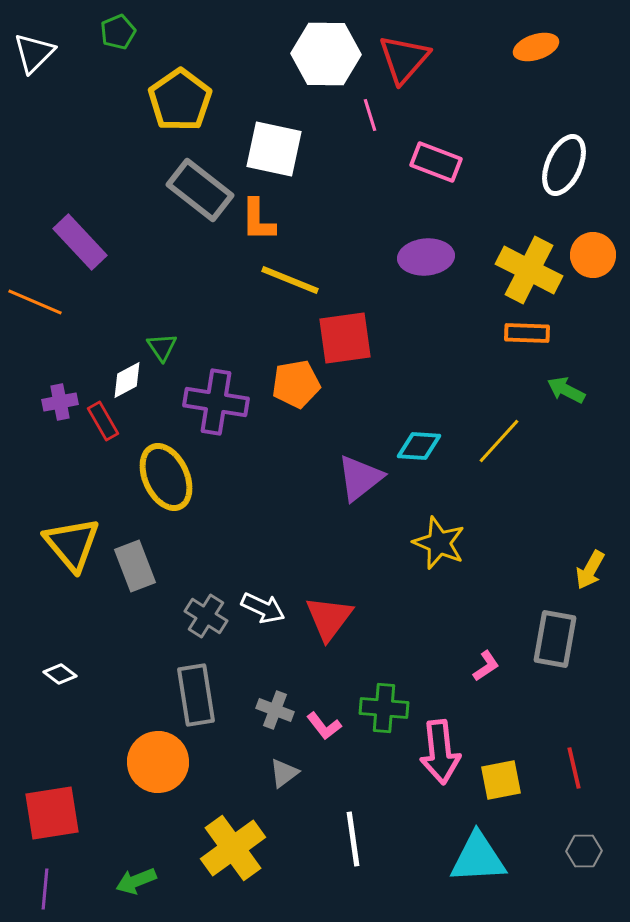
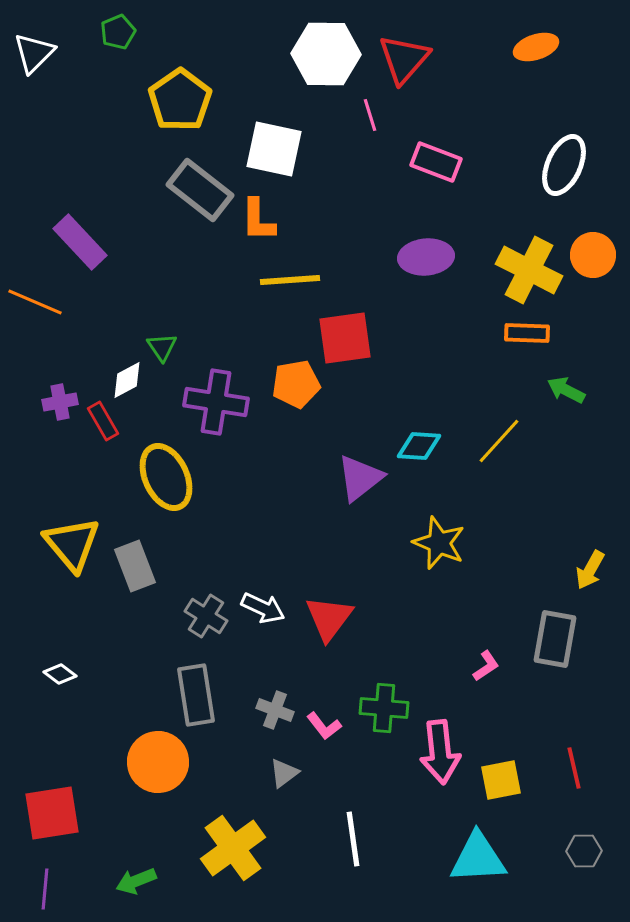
yellow line at (290, 280): rotated 26 degrees counterclockwise
